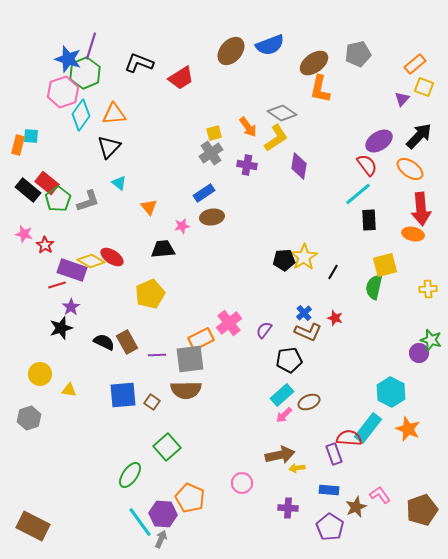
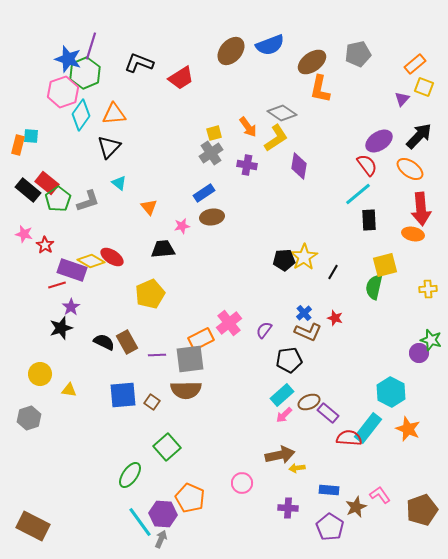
brown ellipse at (314, 63): moved 2 px left, 1 px up
purple rectangle at (334, 454): moved 6 px left, 41 px up; rotated 30 degrees counterclockwise
